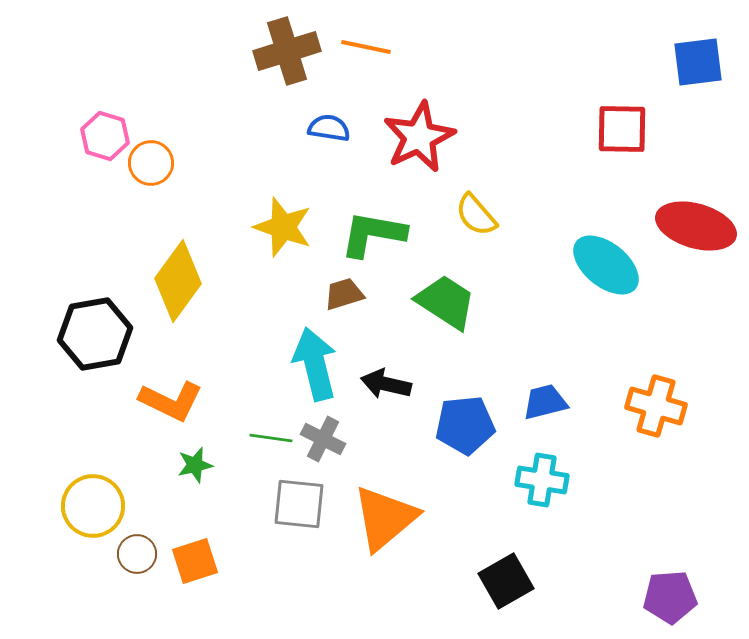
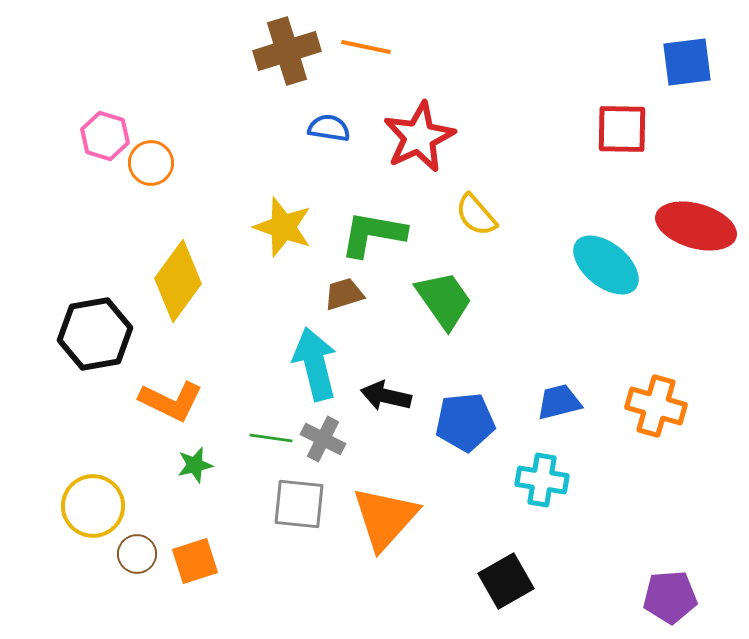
blue square: moved 11 px left
green trapezoid: moved 2 px left, 2 px up; rotated 22 degrees clockwise
black arrow: moved 12 px down
blue trapezoid: moved 14 px right
blue pentagon: moved 3 px up
orange triangle: rotated 8 degrees counterclockwise
